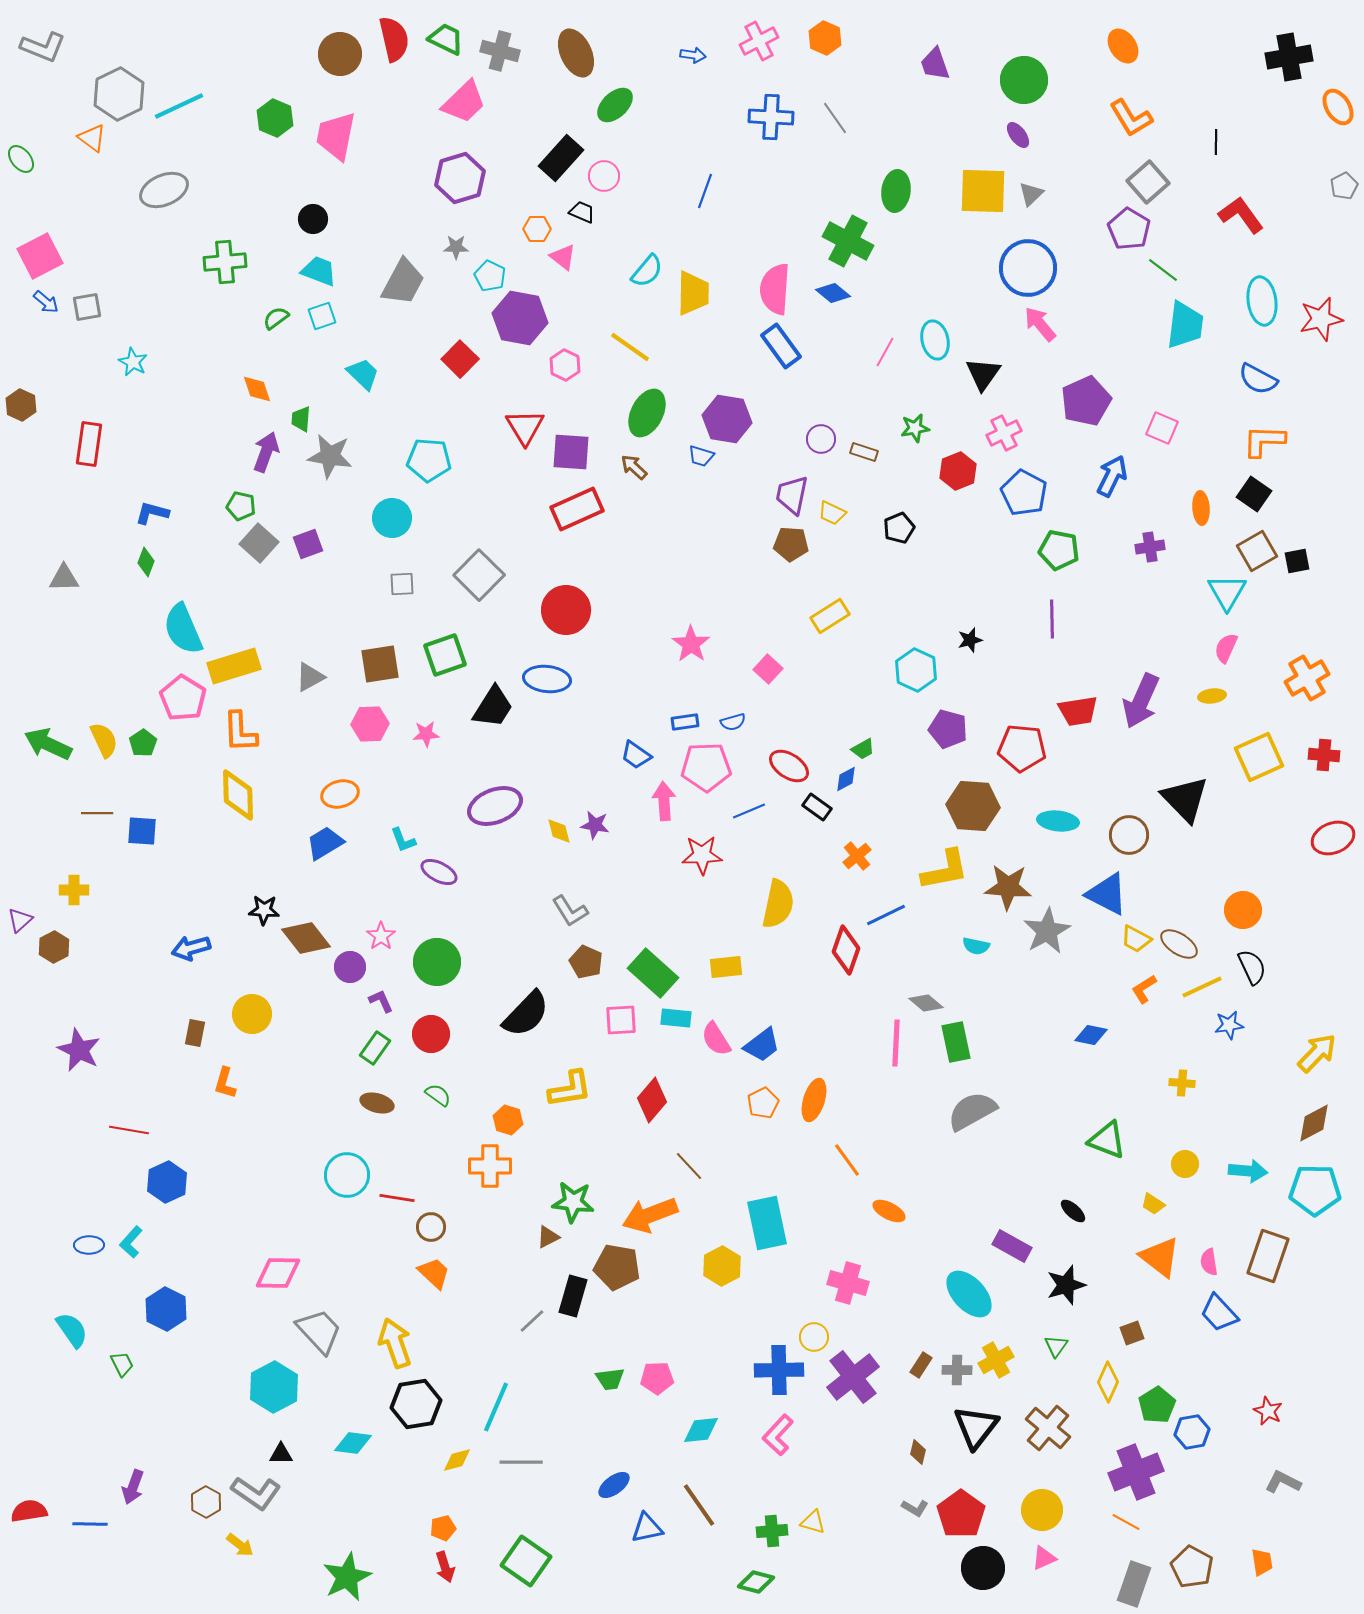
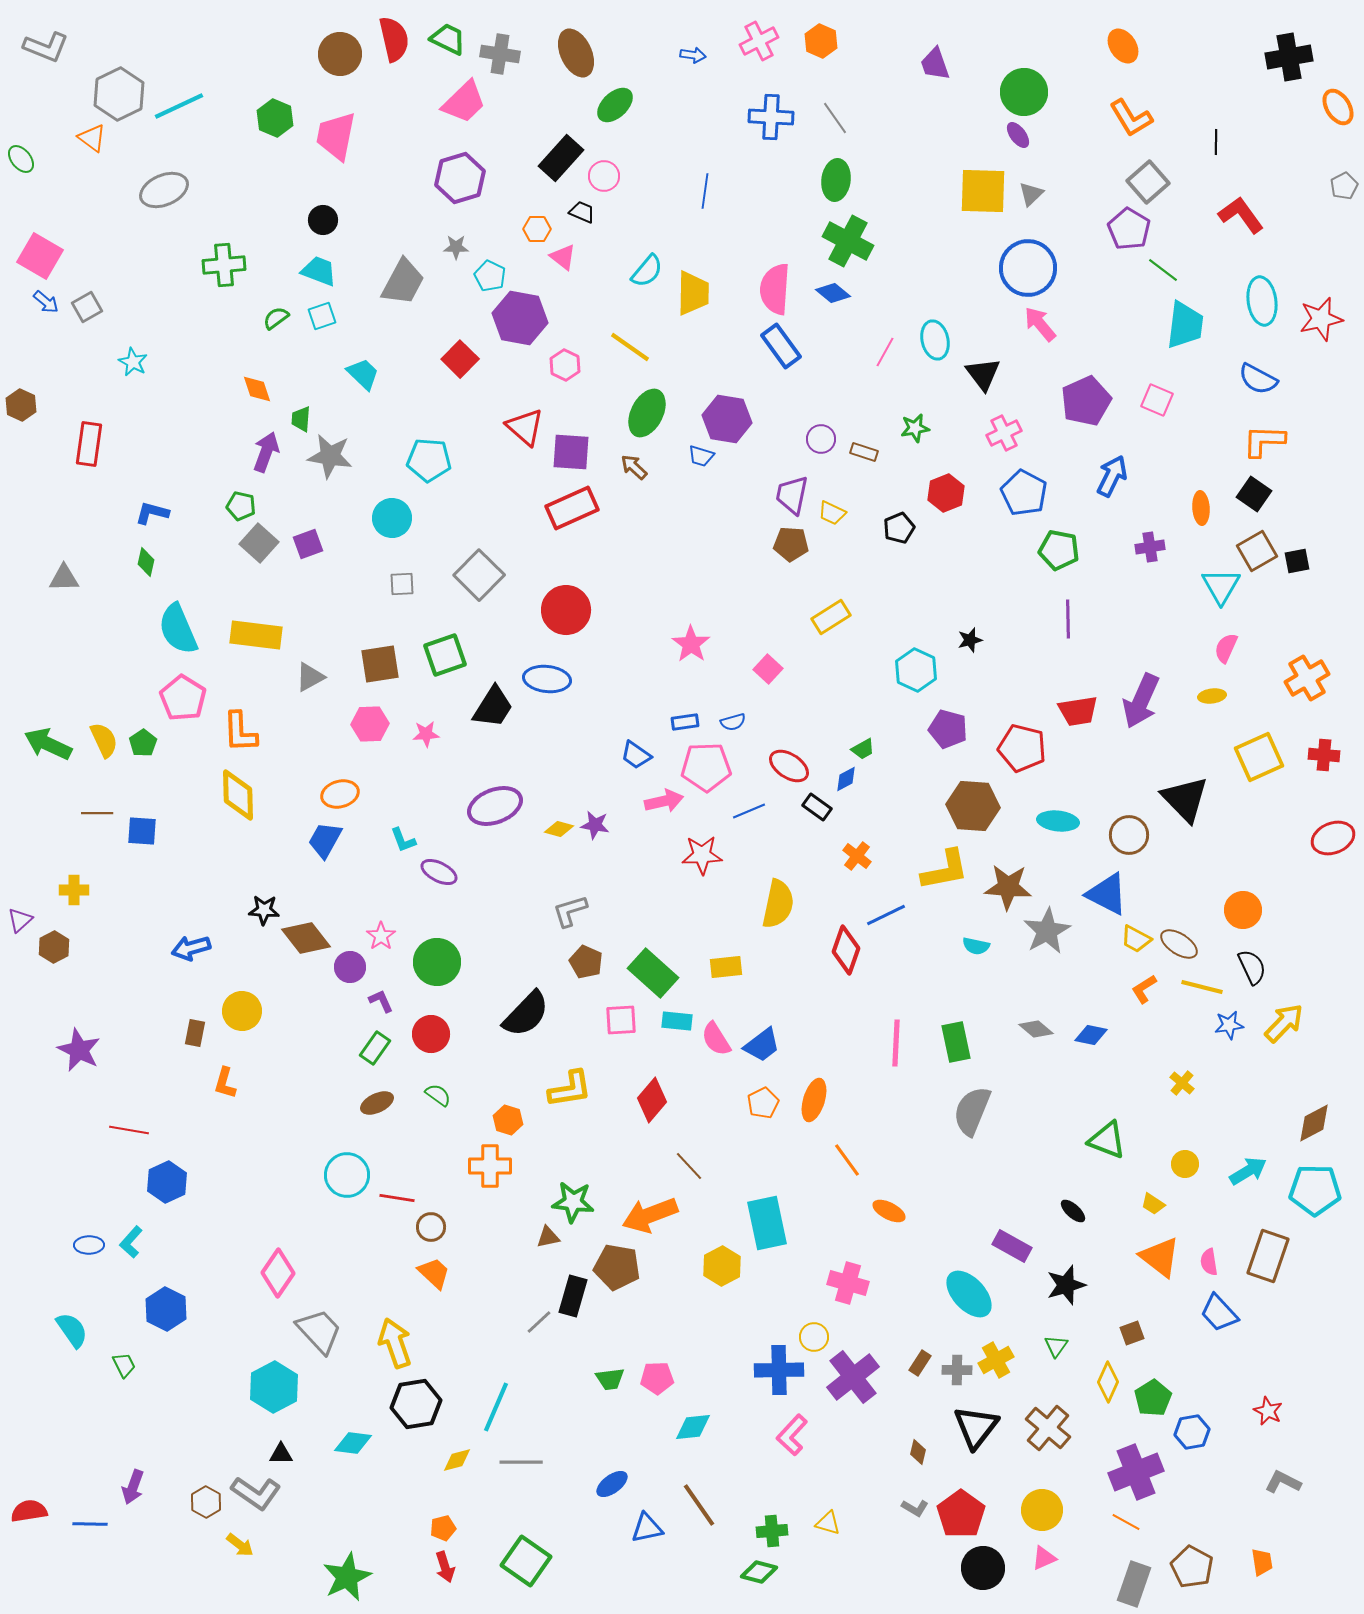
orange hexagon at (825, 38): moved 4 px left, 3 px down
green trapezoid at (446, 39): moved 2 px right
gray L-shape at (43, 47): moved 3 px right
gray cross at (500, 51): moved 3 px down; rotated 6 degrees counterclockwise
green circle at (1024, 80): moved 12 px down
blue line at (705, 191): rotated 12 degrees counterclockwise
green ellipse at (896, 191): moved 60 px left, 11 px up
black circle at (313, 219): moved 10 px right, 1 px down
pink square at (40, 256): rotated 33 degrees counterclockwise
green cross at (225, 262): moved 1 px left, 3 px down
gray square at (87, 307): rotated 20 degrees counterclockwise
black triangle at (983, 374): rotated 12 degrees counterclockwise
red triangle at (525, 427): rotated 18 degrees counterclockwise
pink square at (1162, 428): moved 5 px left, 28 px up
red hexagon at (958, 471): moved 12 px left, 22 px down
red rectangle at (577, 509): moved 5 px left, 1 px up
green diamond at (146, 562): rotated 8 degrees counterclockwise
cyan triangle at (1227, 592): moved 6 px left, 6 px up
yellow rectangle at (830, 616): moved 1 px right, 1 px down
purple line at (1052, 619): moved 16 px right
cyan semicircle at (183, 629): moved 5 px left
yellow rectangle at (234, 666): moved 22 px right, 31 px up; rotated 24 degrees clockwise
red pentagon at (1022, 748): rotated 9 degrees clockwise
pink arrow at (664, 801): rotated 81 degrees clockwise
yellow diamond at (559, 831): moved 2 px up; rotated 60 degrees counterclockwise
blue trapezoid at (325, 843): moved 3 px up; rotated 30 degrees counterclockwise
orange cross at (857, 856): rotated 12 degrees counterclockwise
gray L-shape at (570, 911): rotated 105 degrees clockwise
yellow line at (1202, 987): rotated 39 degrees clockwise
gray diamond at (926, 1003): moved 110 px right, 26 px down
yellow circle at (252, 1014): moved 10 px left, 3 px up
cyan rectangle at (676, 1018): moved 1 px right, 3 px down
yellow arrow at (1317, 1053): moved 33 px left, 30 px up
yellow cross at (1182, 1083): rotated 35 degrees clockwise
brown ellipse at (377, 1103): rotated 40 degrees counterclockwise
gray semicircle at (972, 1111): rotated 39 degrees counterclockwise
cyan arrow at (1248, 1171): rotated 36 degrees counterclockwise
brown triangle at (548, 1237): rotated 15 degrees clockwise
pink diamond at (278, 1273): rotated 57 degrees counterclockwise
gray line at (532, 1321): moved 7 px right, 1 px down
green trapezoid at (122, 1364): moved 2 px right, 1 px down
brown rectangle at (921, 1365): moved 1 px left, 2 px up
green pentagon at (1157, 1405): moved 4 px left, 7 px up
cyan diamond at (701, 1430): moved 8 px left, 3 px up
pink L-shape at (778, 1435): moved 14 px right
blue ellipse at (614, 1485): moved 2 px left, 1 px up
yellow triangle at (813, 1522): moved 15 px right, 1 px down
green diamond at (756, 1582): moved 3 px right, 10 px up
